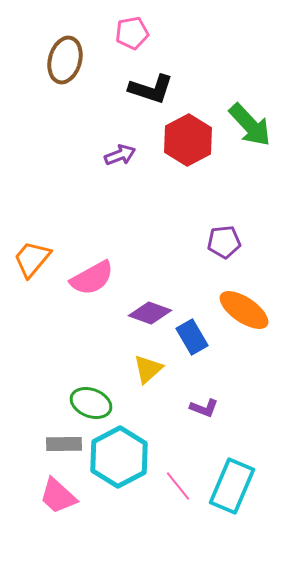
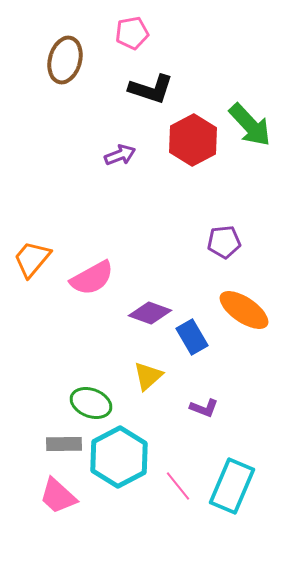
red hexagon: moved 5 px right
yellow triangle: moved 7 px down
